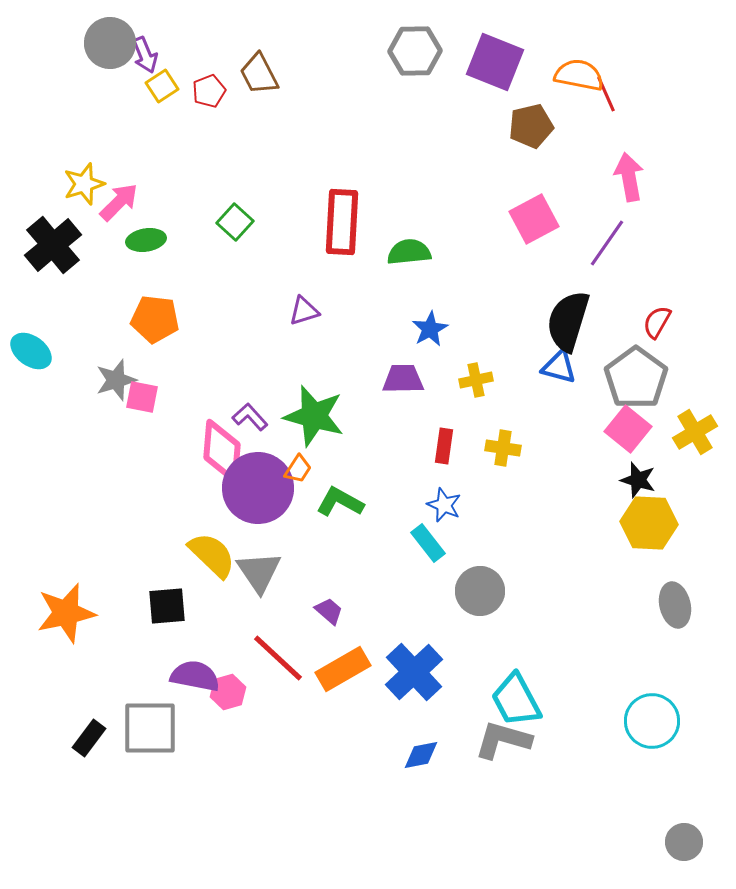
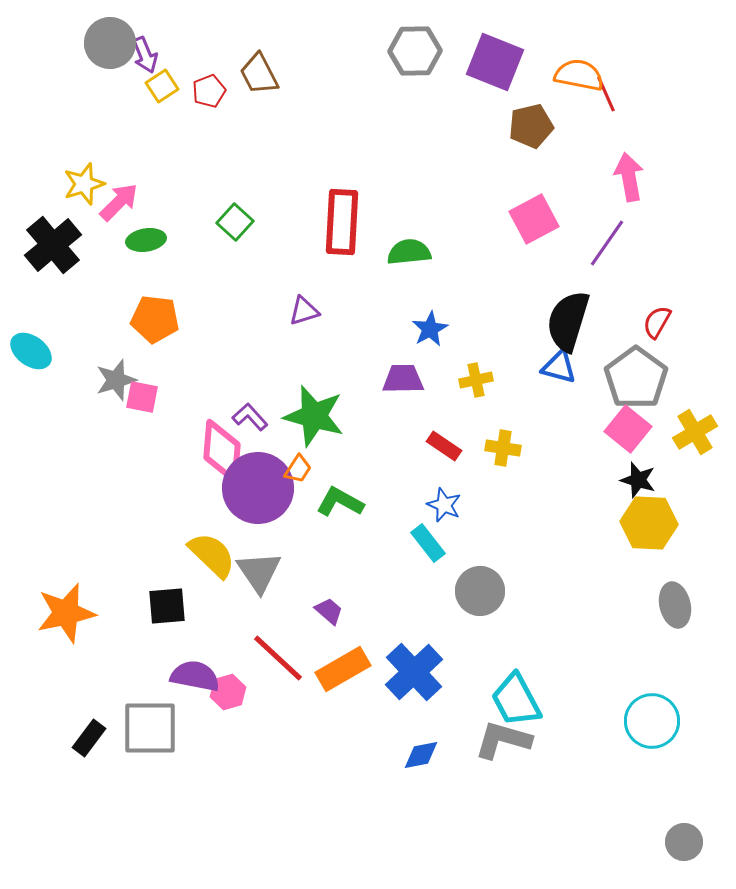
red rectangle at (444, 446): rotated 64 degrees counterclockwise
